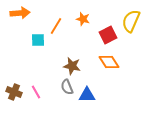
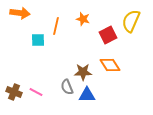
orange arrow: rotated 12 degrees clockwise
orange line: rotated 18 degrees counterclockwise
orange diamond: moved 1 px right, 3 px down
brown star: moved 11 px right, 6 px down; rotated 12 degrees counterclockwise
pink line: rotated 32 degrees counterclockwise
